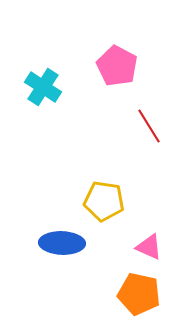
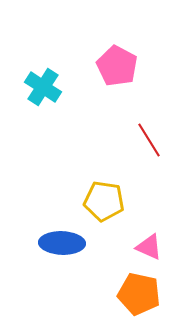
red line: moved 14 px down
